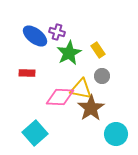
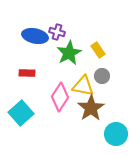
blue ellipse: rotated 25 degrees counterclockwise
yellow triangle: moved 2 px right, 3 px up
pink diamond: rotated 60 degrees counterclockwise
cyan square: moved 14 px left, 20 px up
